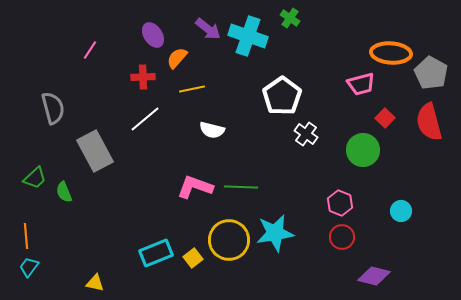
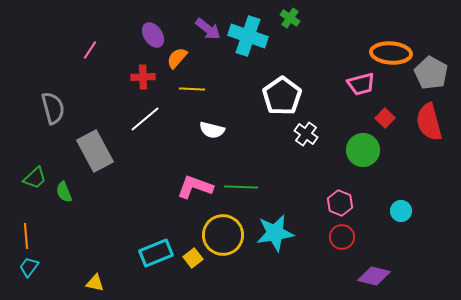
yellow line: rotated 15 degrees clockwise
yellow circle: moved 6 px left, 5 px up
